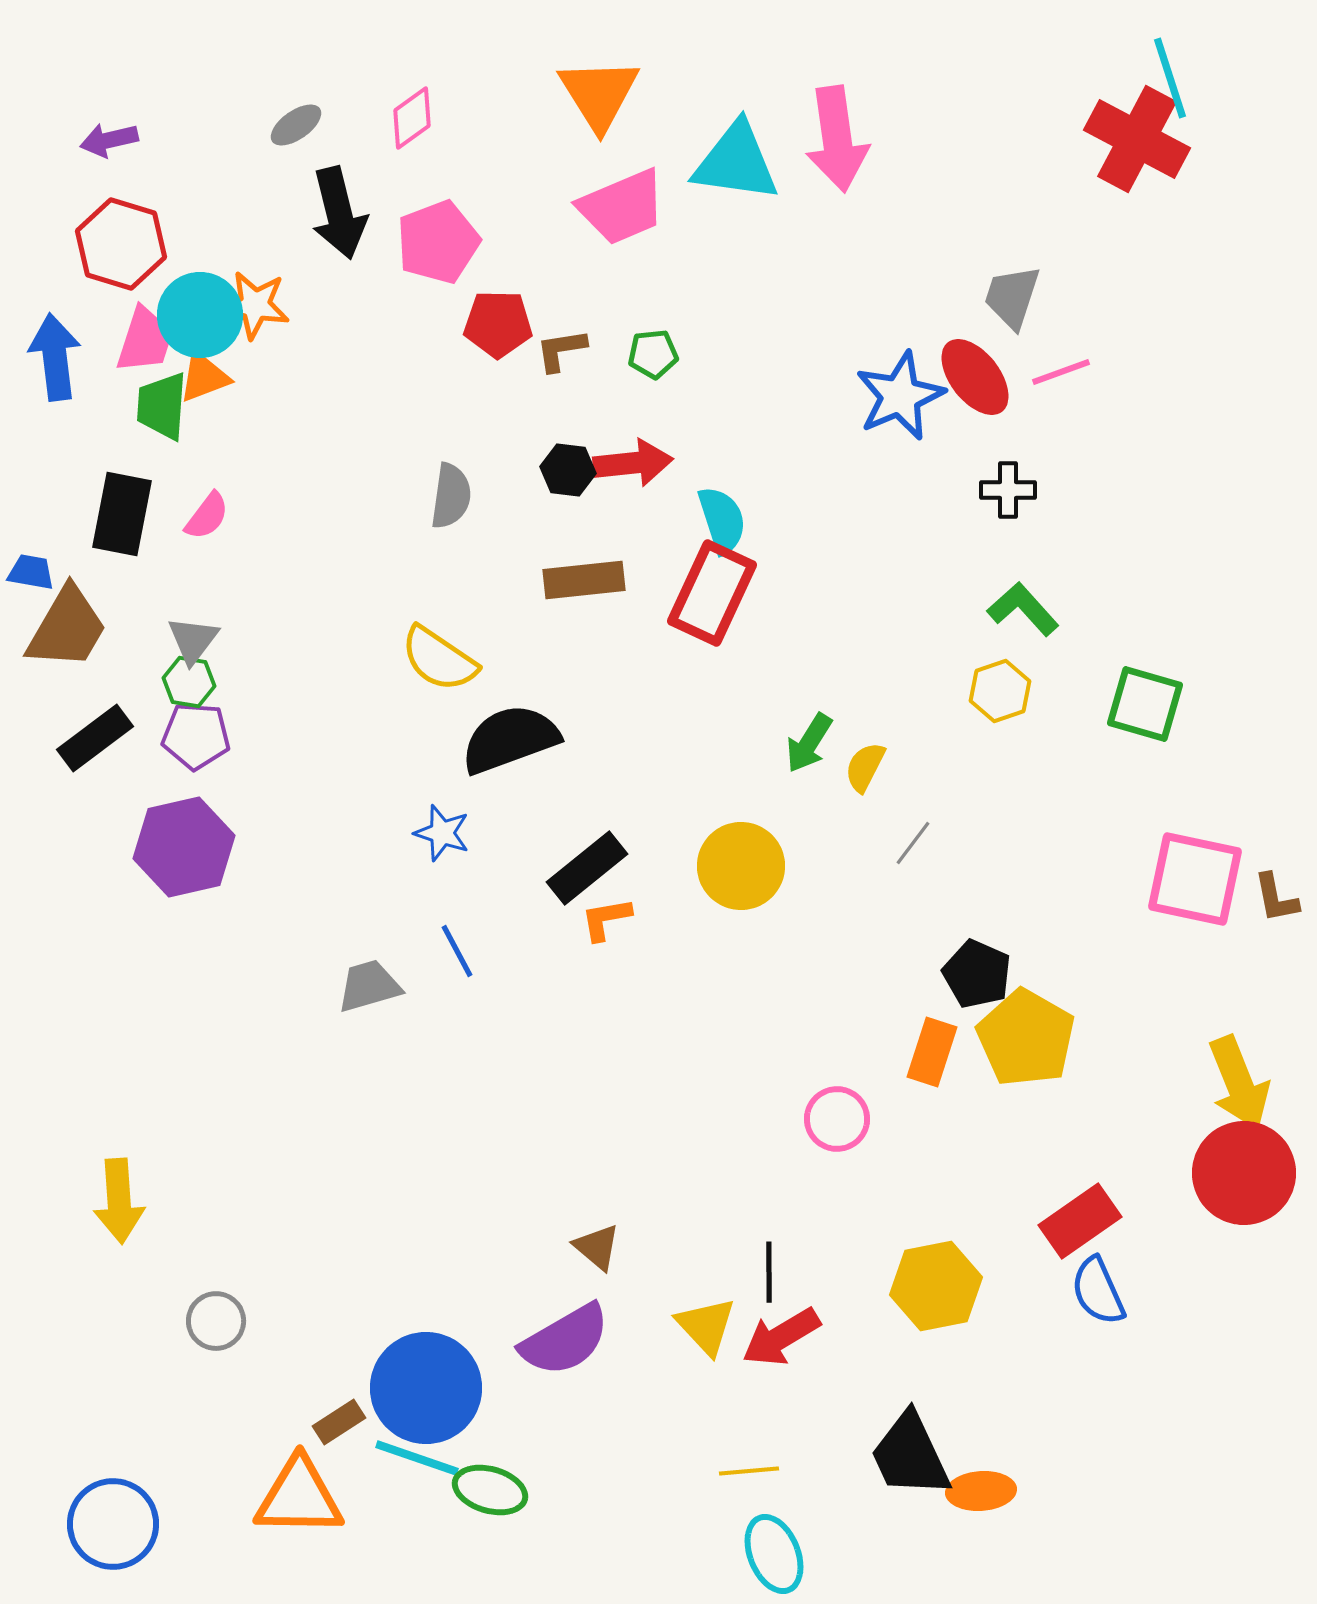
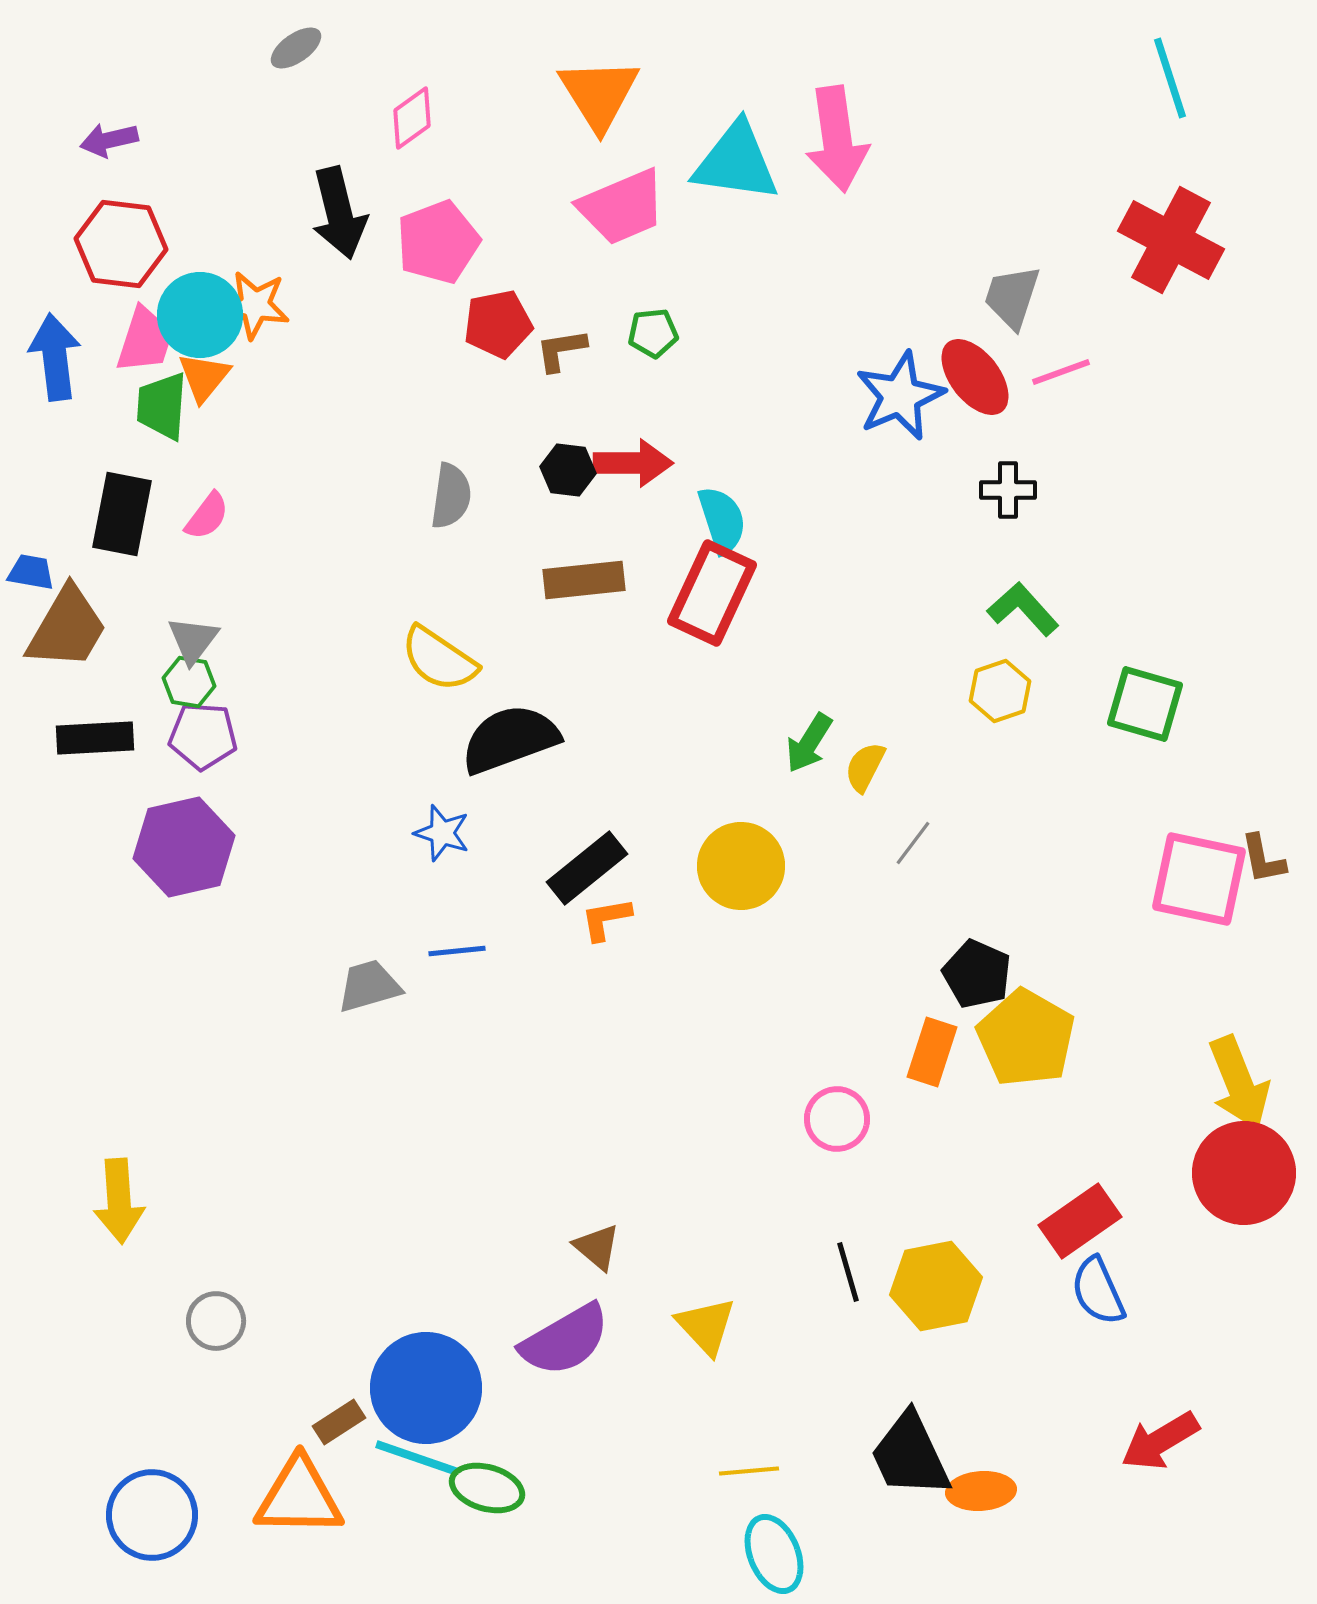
gray ellipse at (296, 125): moved 77 px up
red cross at (1137, 139): moved 34 px right, 101 px down
red hexagon at (121, 244): rotated 10 degrees counterclockwise
red pentagon at (498, 324): rotated 12 degrees counterclockwise
green pentagon at (653, 354): moved 21 px up
orange triangle at (204, 377): rotated 30 degrees counterclockwise
red arrow at (633, 463): rotated 6 degrees clockwise
purple pentagon at (196, 736): moved 7 px right
black rectangle at (95, 738): rotated 34 degrees clockwise
pink square at (1195, 879): moved 4 px right
brown L-shape at (1276, 898): moved 13 px left, 39 px up
blue line at (457, 951): rotated 68 degrees counterclockwise
black line at (769, 1272): moved 79 px right; rotated 16 degrees counterclockwise
red arrow at (781, 1337): moved 379 px right, 104 px down
green ellipse at (490, 1490): moved 3 px left, 2 px up
blue circle at (113, 1524): moved 39 px right, 9 px up
